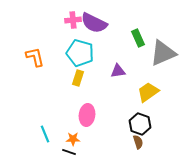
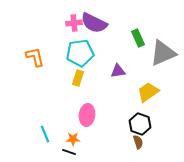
pink cross: moved 1 px right, 3 px down
cyan pentagon: rotated 24 degrees counterclockwise
